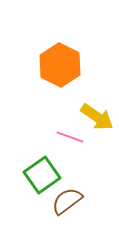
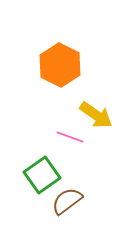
yellow arrow: moved 1 px left, 2 px up
